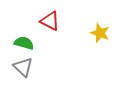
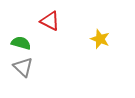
yellow star: moved 6 px down
green semicircle: moved 3 px left
